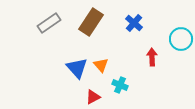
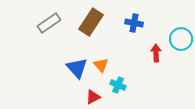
blue cross: rotated 30 degrees counterclockwise
red arrow: moved 4 px right, 4 px up
cyan cross: moved 2 px left
